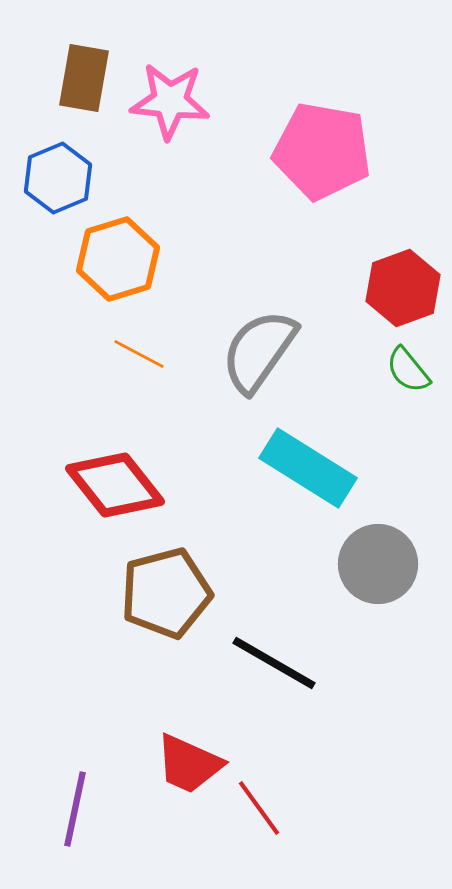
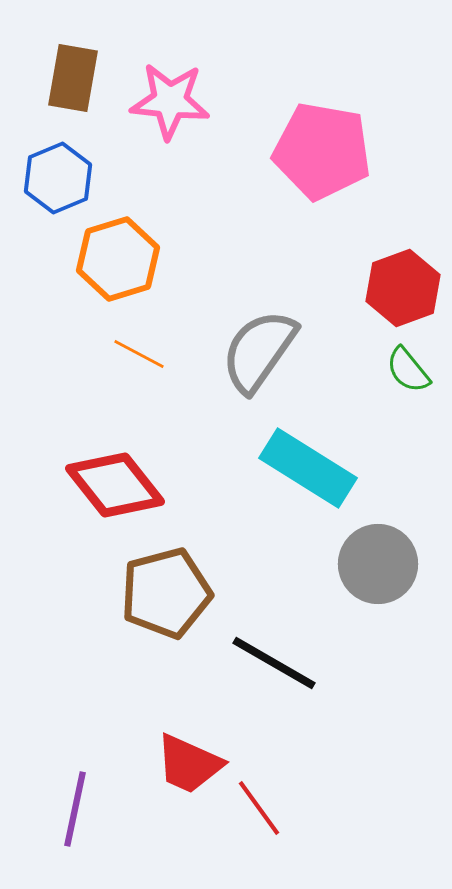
brown rectangle: moved 11 px left
